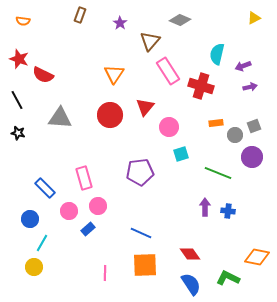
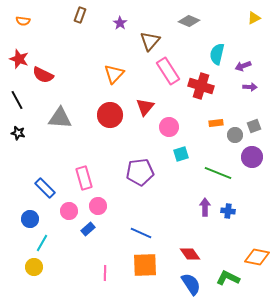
gray diamond at (180, 20): moved 9 px right, 1 px down
orange triangle at (114, 74): rotated 10 degrees clockwise
purple arrow at (250, 87): rotated 16 degrees clockwise
